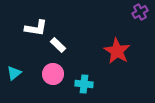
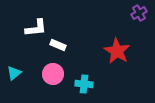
purple cross: moved 1 px left, 1 px down
white L-shape: rotated 15 degrees counterclockwise
white rectangle: rotated 21 degrees counterclockwise
